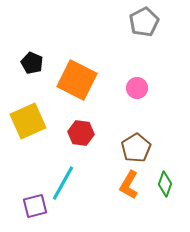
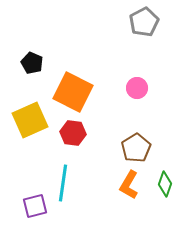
orange square: moved 4 px left, 12 px down
yellow square: moved 2 px right, 1 px up
red hexagon: moved 8 px left
cyan line: rotated 21 degrees counterclockwise
